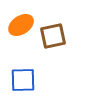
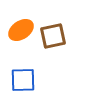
orange ellipse: moved 5 px down
